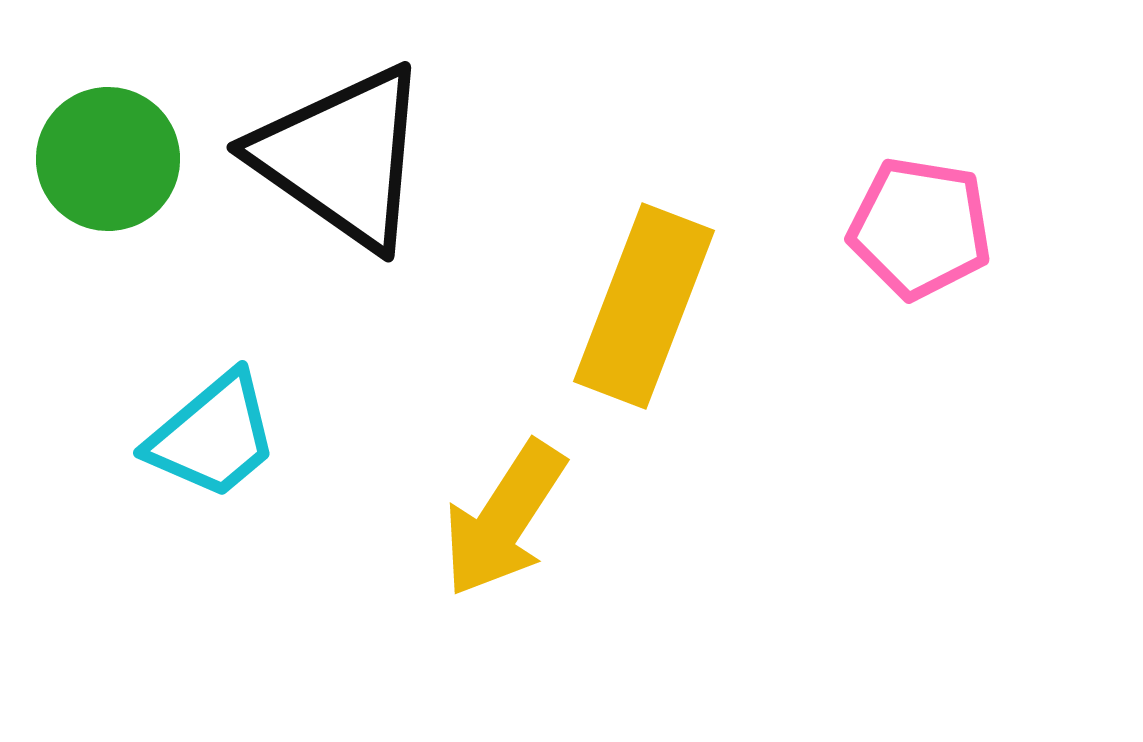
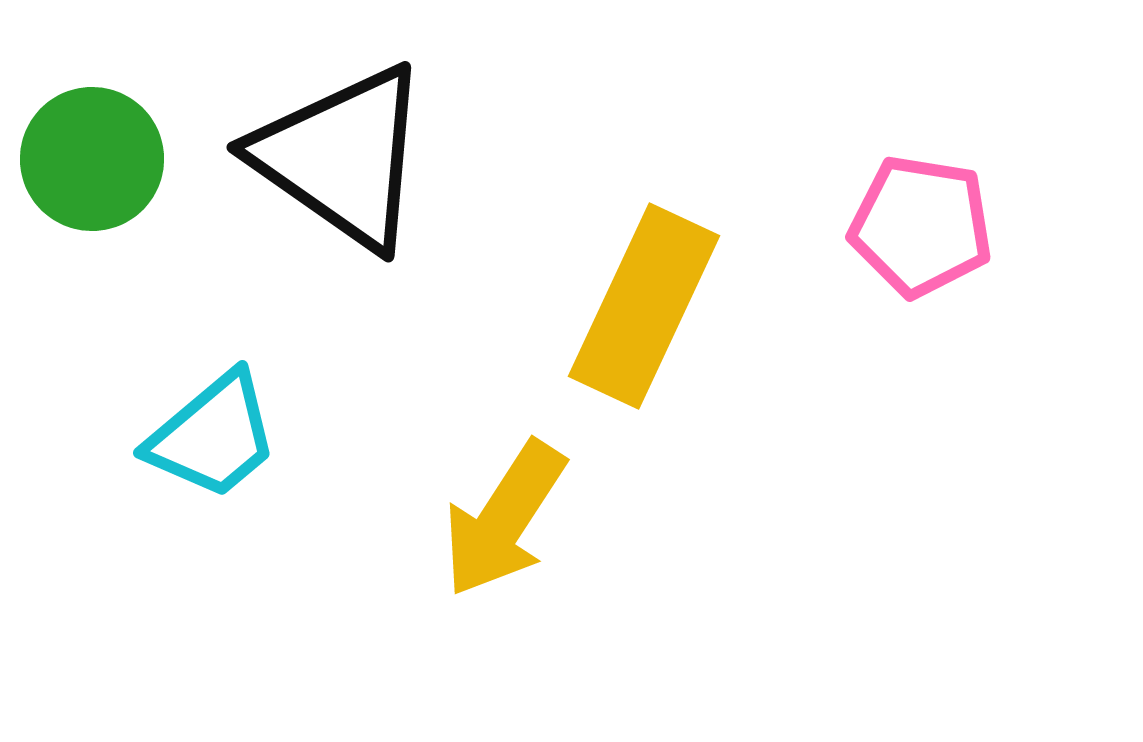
green circle: moved 16 px left
pink pentagon: moved 1 px right, 2 px up
yellow rectangle: rotated 4 degrees clockwise
